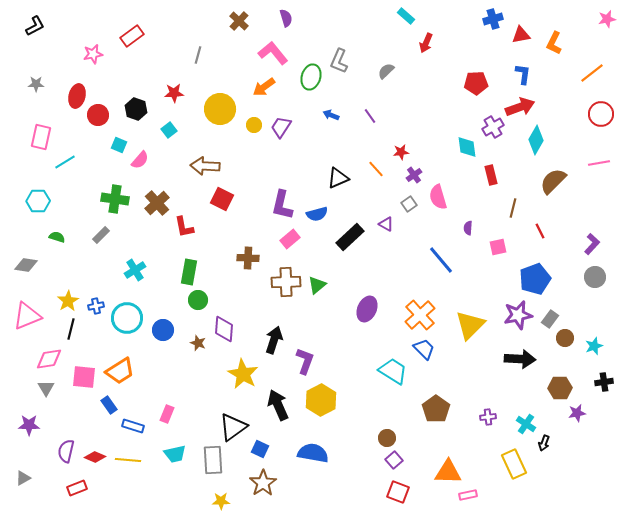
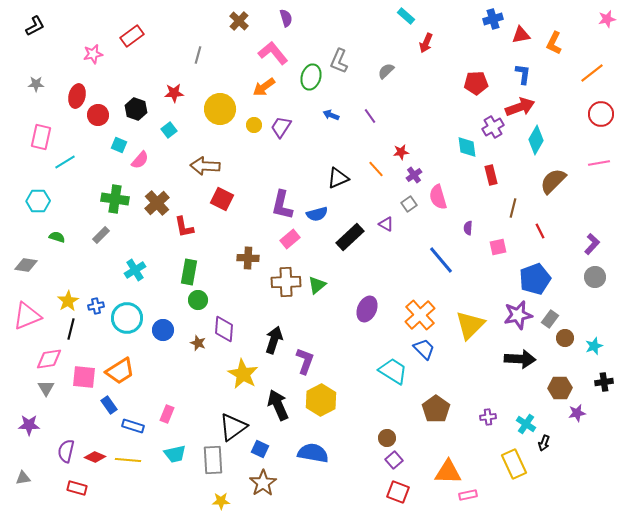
gray triangle at (23, 478): rotated 21 degrees clockwise
red rectangle at (77, 488): rotated 36 degrees clockwise
